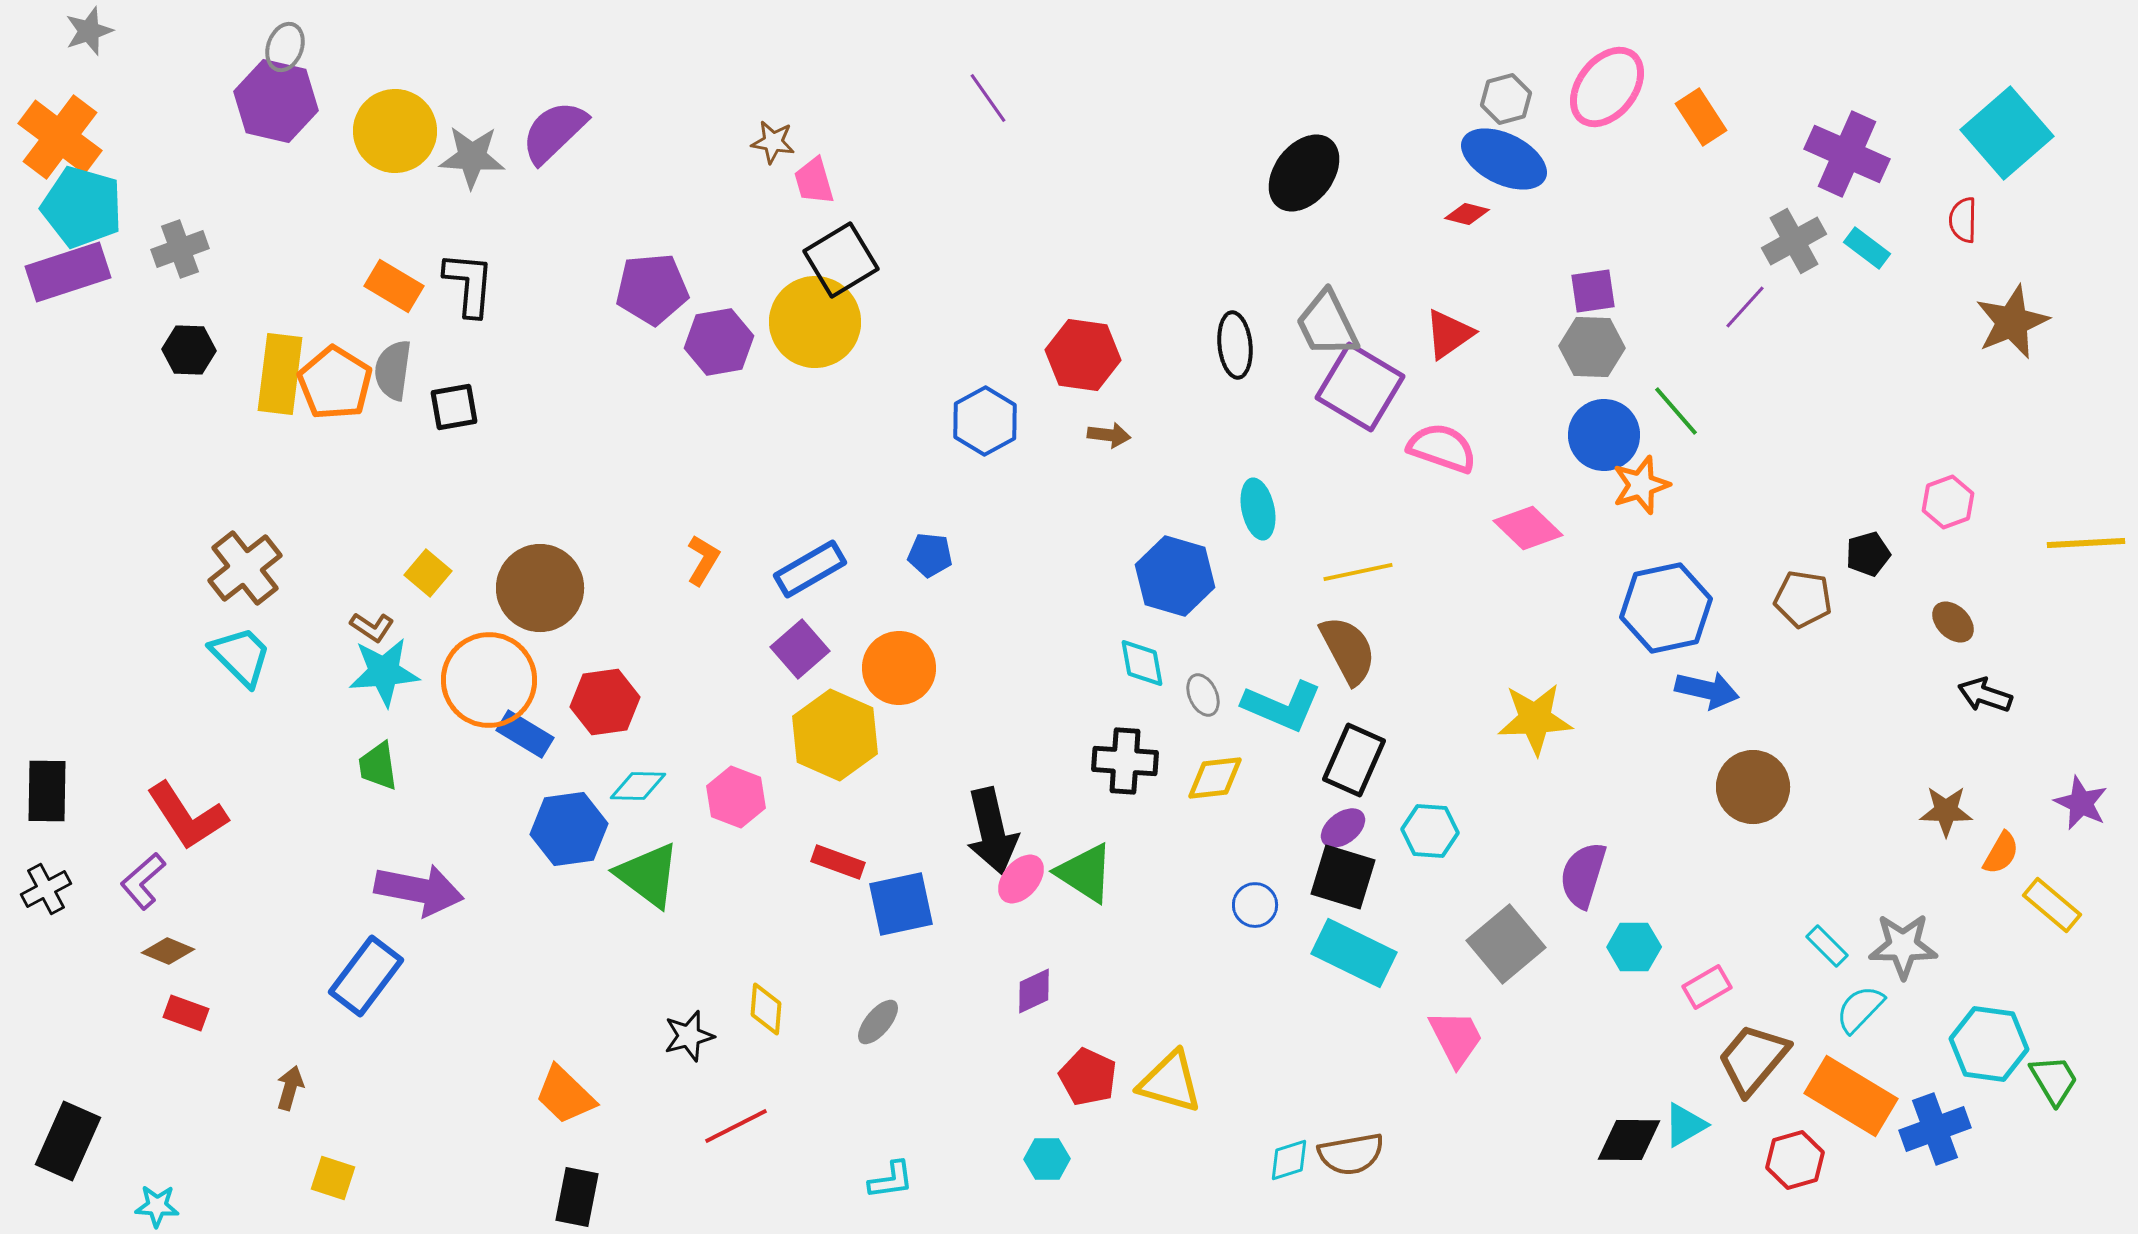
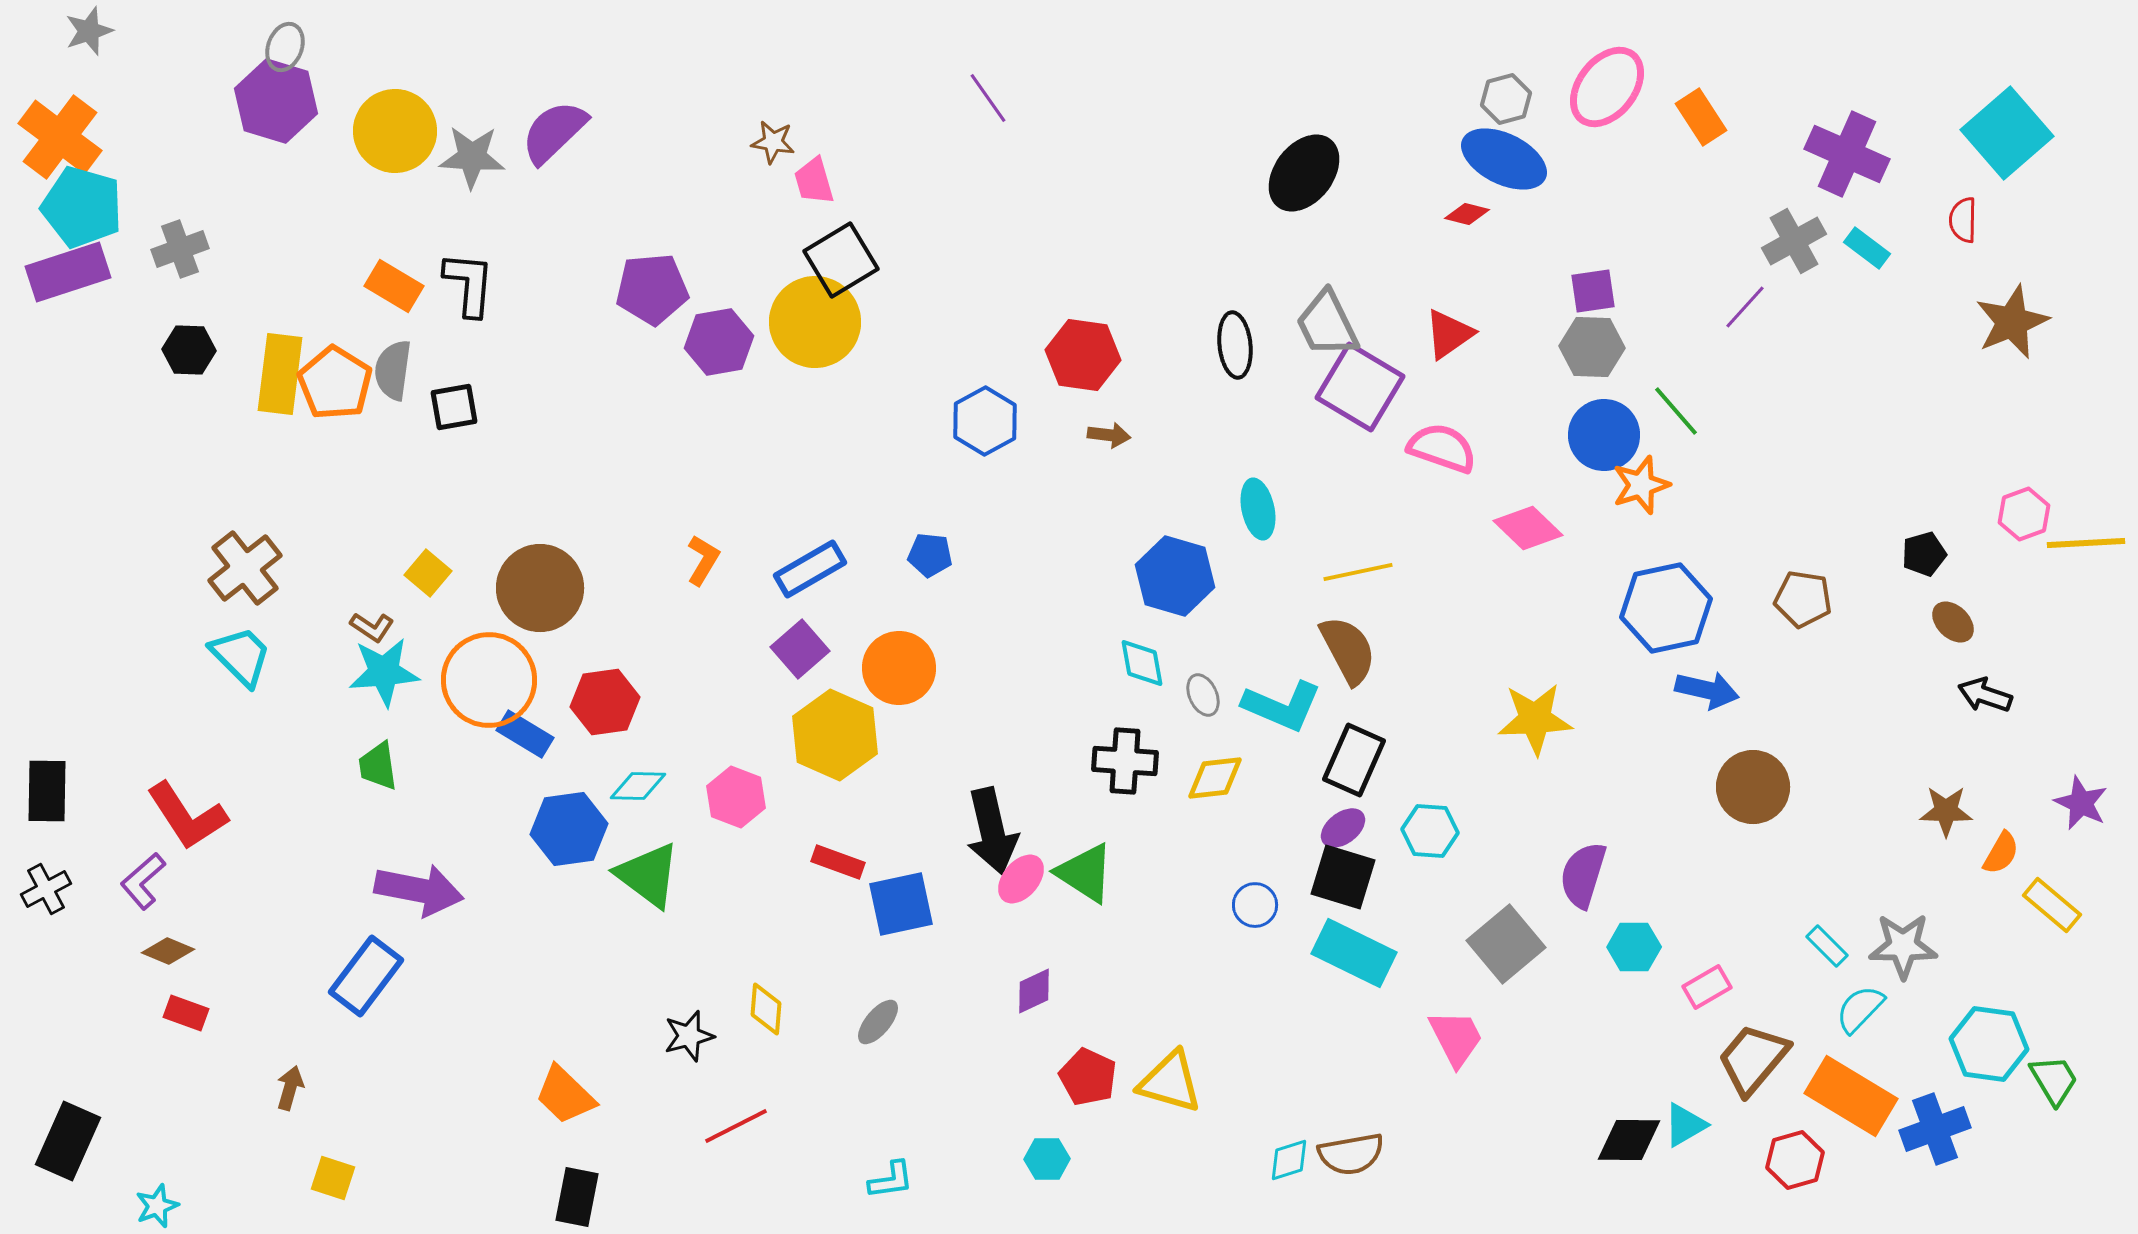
purple hexagon at (276, 101): rotated 4 degrees clockwise
pink hexagon at (1948, 502): moved 76 px right, 12 px down
black pentagon at (1868, 554): moved 56 px right
cyan star at (157, 1206): rotated 24 degrees counterclockwise
